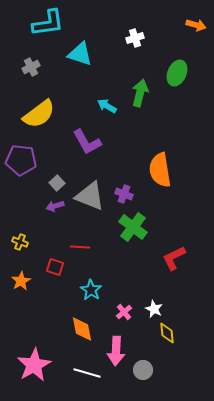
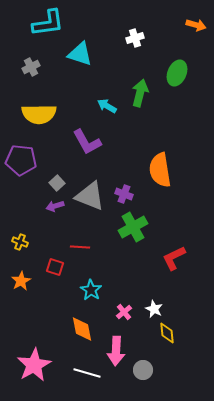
yellow semicircle: rotated 36 degrees clockwise
green cross: rotated 24 degrees clockwise
